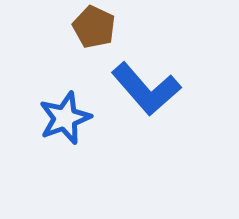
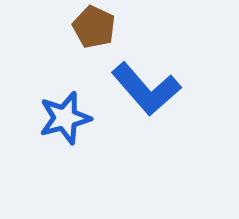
blue star: rotated 6 degrees clockwise
